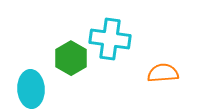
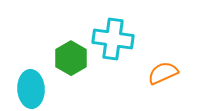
cyan cross: moved 3 px right
orange semicircle: rotated 20 degrees counterclockwise
